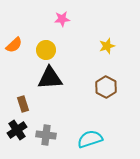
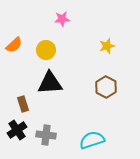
black triangle: moved 5 px down
cyan semicircle: moved 2 px right, 1 px down
